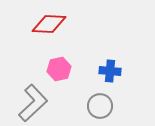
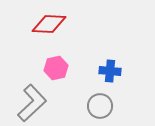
pink hexagon: moved 3 px left, 1 px up
gray L-shape: moved 1 px left
